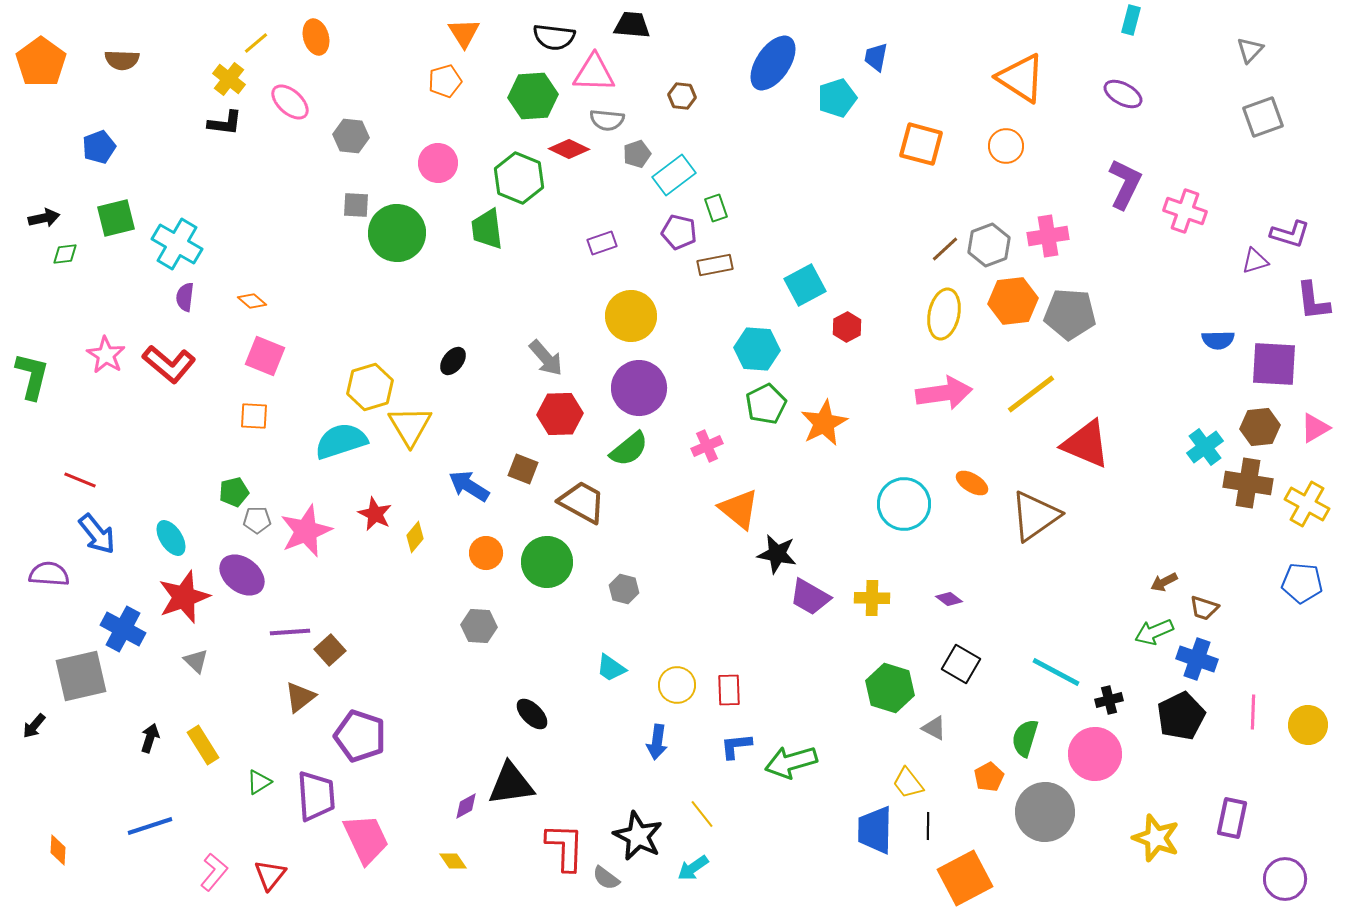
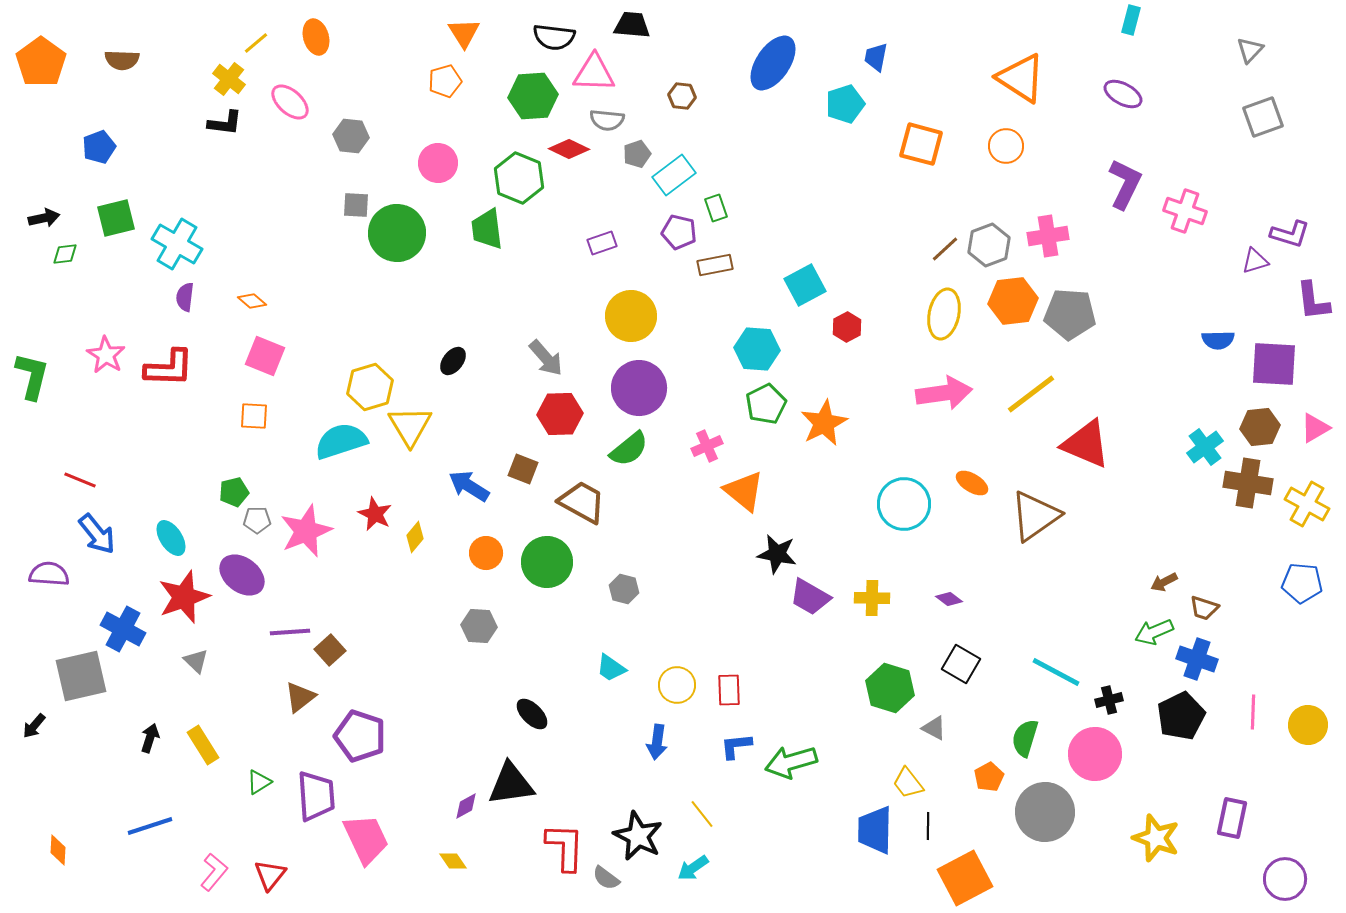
cyan pentagon at (837, 98): moved 8 px right, 6 px down
red L-shape at (169, 364): moved 4 px down; rotated 38 degrees counterclockwise
orange triangle at (739, 509): moved 5 px right, 18 px up
